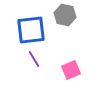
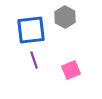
gray hexagon: moved 2 px down; rotated 15 degrees clockwise
purple line: moved 1 px down; rotated 12 degrees clockwise
